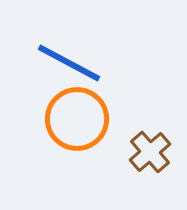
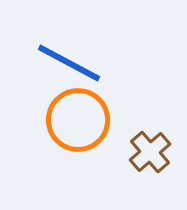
orange circle: moved 1 px right, 1 px down
